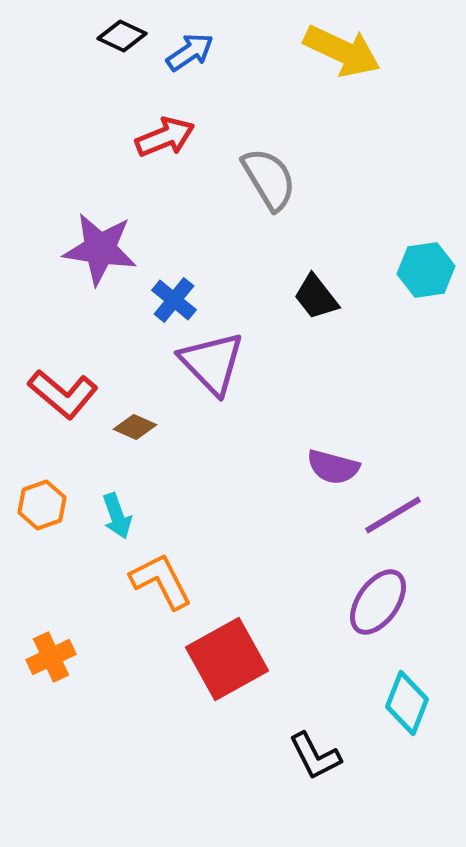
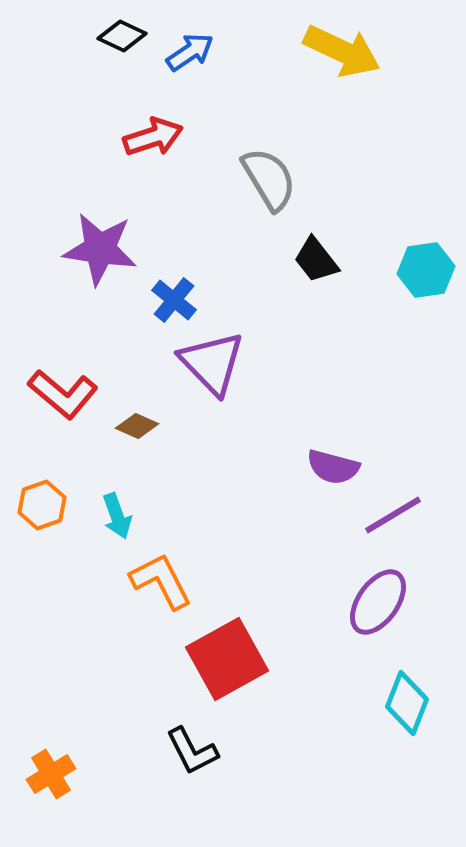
red arrow: moved 12 px left; rotated 4 degrees clockwise
black trapezoid: moved 37 px up
brown diamond: moved 2 px right, 1 px up
orange cross: moved 117 px down; rotated 6 degrees counterclockwise
black L-shape: moved 123 px left, 5 px up
